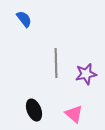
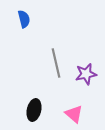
blue semicircle: rotated 24 degrees clockwise
gray line: rotated 12 degrees counterclockwise
black ellipse: rotated 35 degrees clockwise
